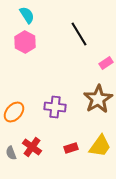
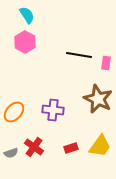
black line: moved 21 px down; rotated 50 degrees counterclockwise
pink rectangle: rotated 48 degrees counterclockwise
brown star: rotated 16 degrees counterclockwise
purple cross: moved 2 px left, 3 px down
red cross: moved 2 px right
gray semicircle: rotated 88 degrees counterclockwise
